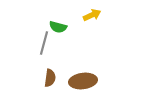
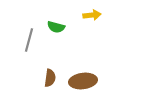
yellow arrow: rotated 18 degrees clockwise
green semicircle: moved 2 px left
gray line: moved 15 px left, 3 px up
